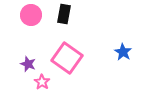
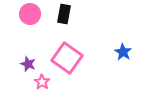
pink circle: moved 1 px left, 1 px up
